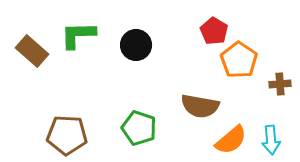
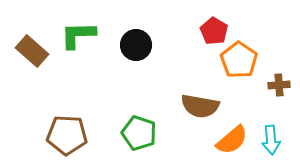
brown cross: moved 1 px left, 1 px down
green pentagon: moved 5 px down
orange semicircle: moved 1 px right
